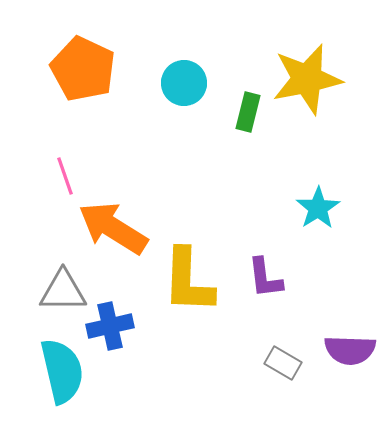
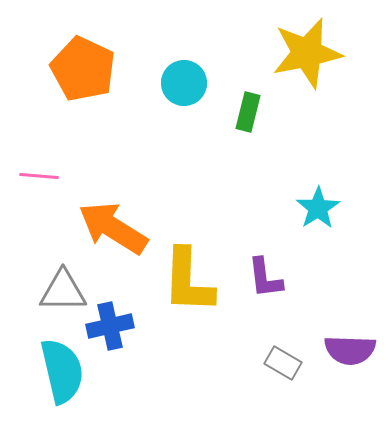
yellow star: moved 26 px up
pink line: moved 26 px left; rotated 66 degrees counterclockwise
